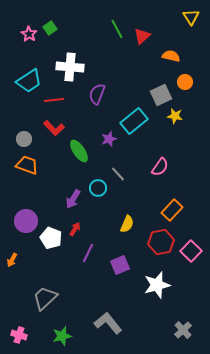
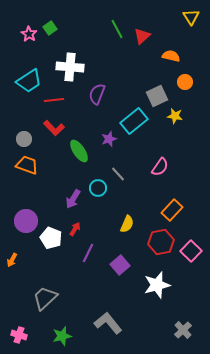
gray square: moved 4 px left, 1 px down
purple square: rotated 18 degrees counterclockwise
